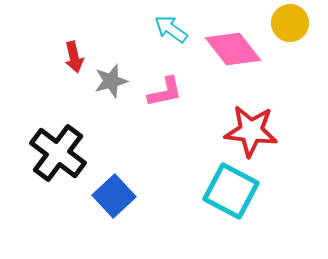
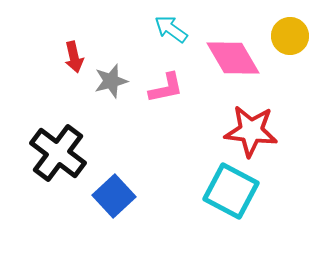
yellow circle: moved 13 px down
pink diamond: moved 9 px down; rotated 8 degrees clockwise
pink L-shape: moved 1 px right, 4 px up
